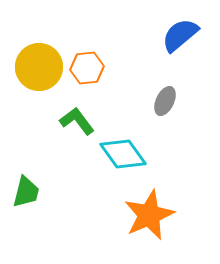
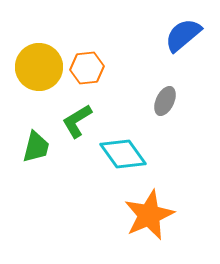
blue semicircle: moved 3 px right
green L-shape: rotated 84 degrees counterclockwise
green trapezoid: moved 10 px right, 45 px up
